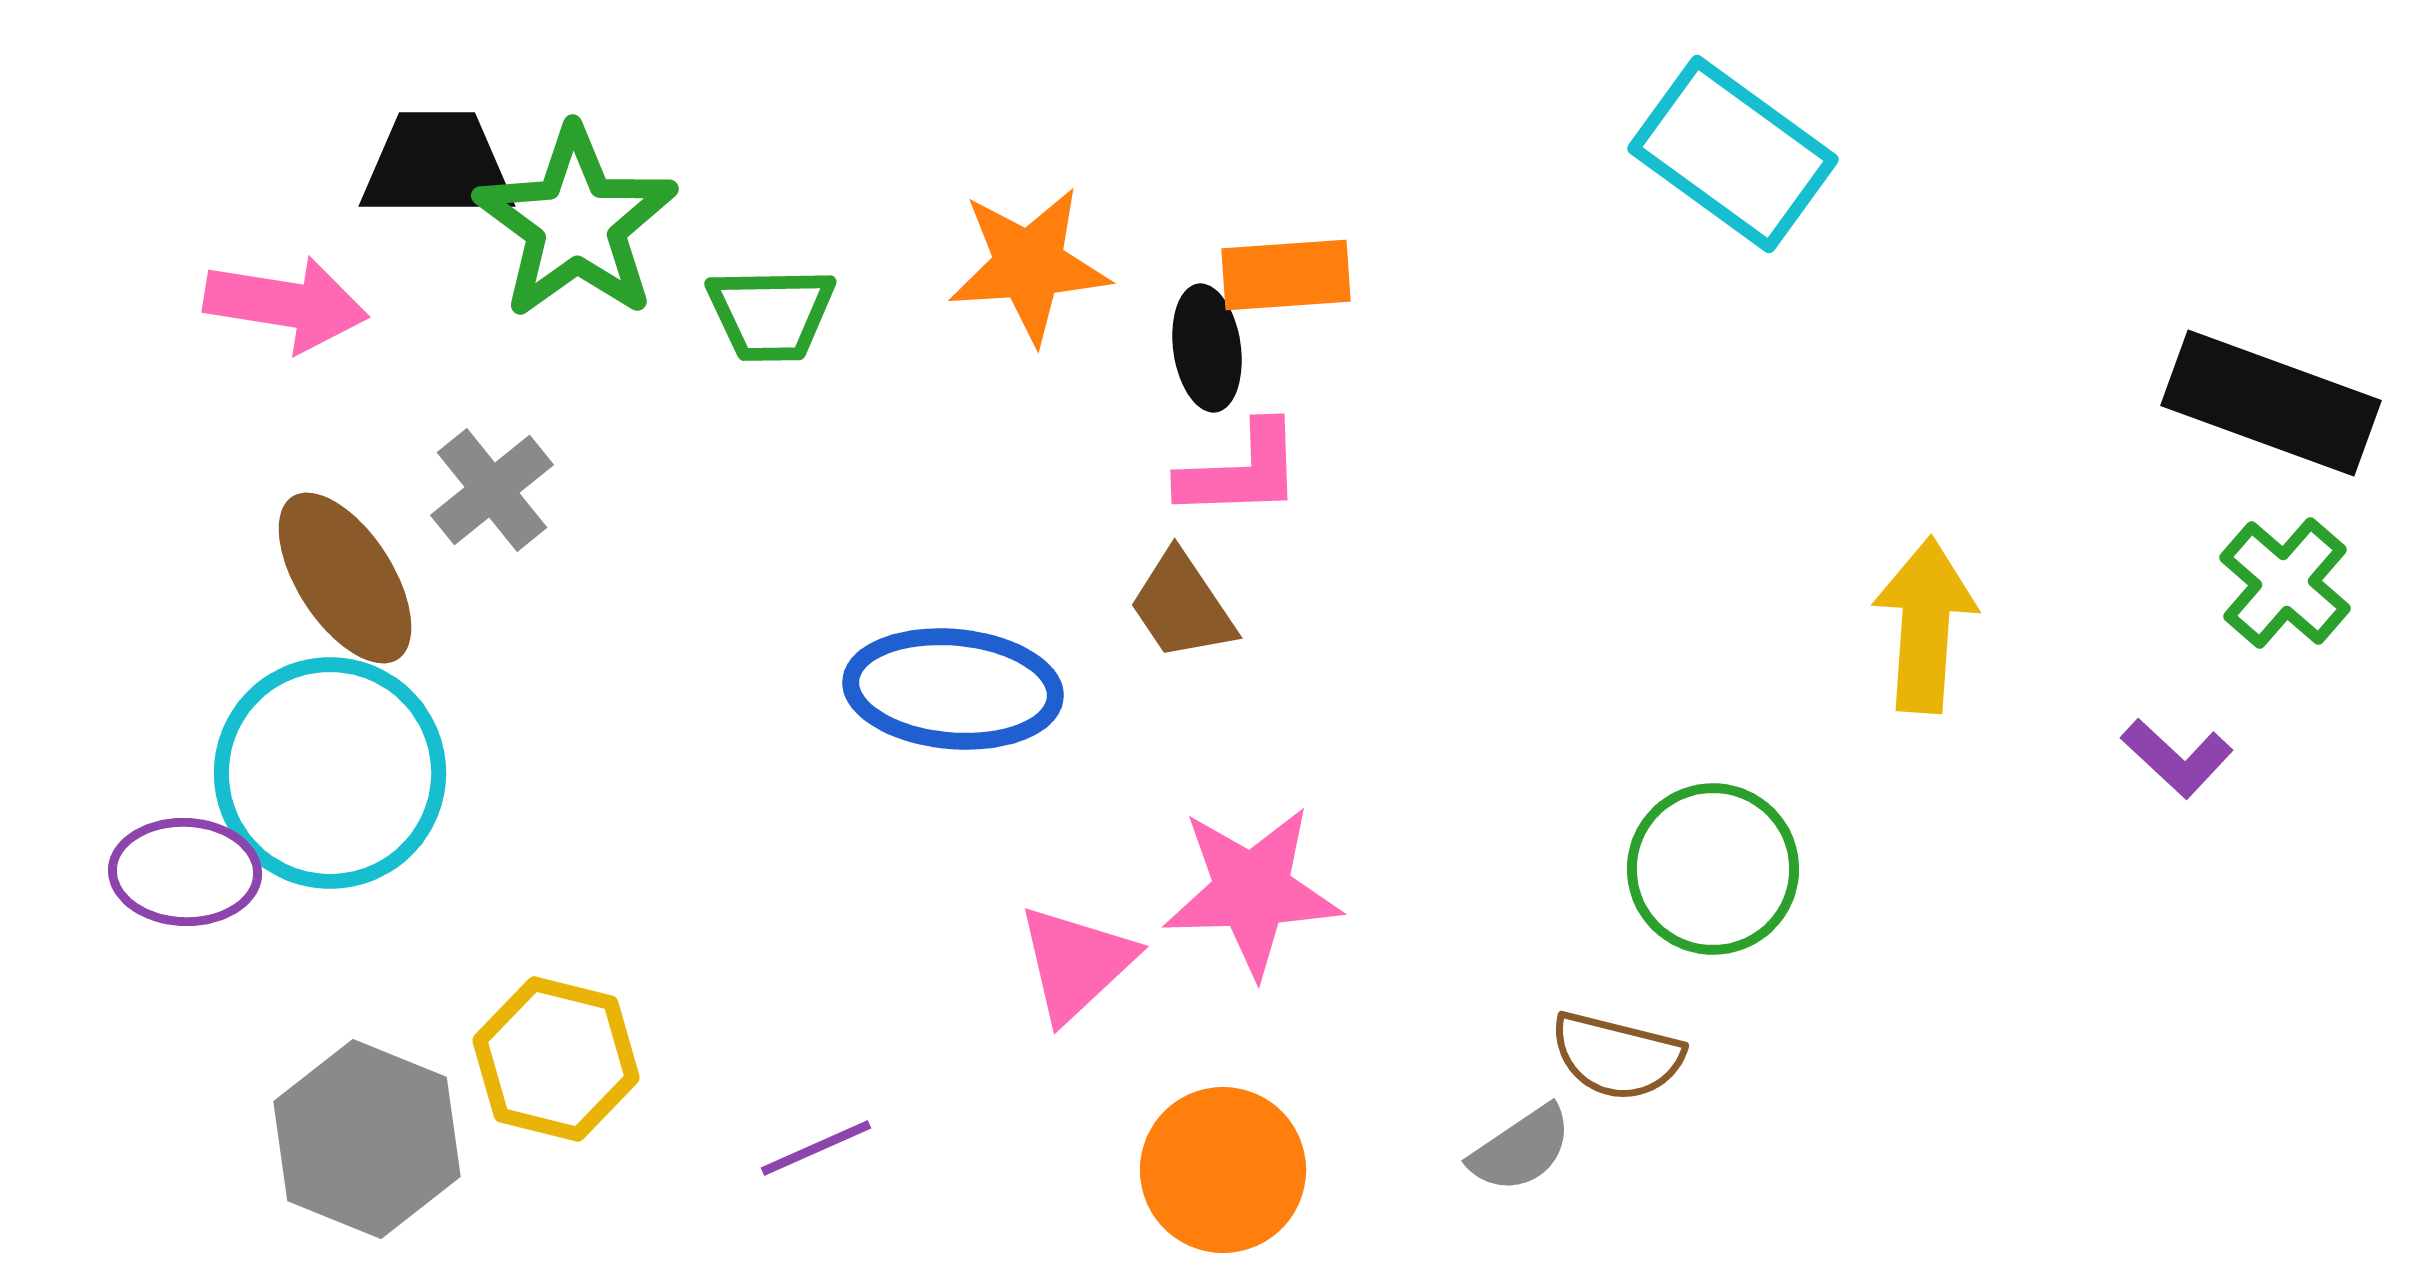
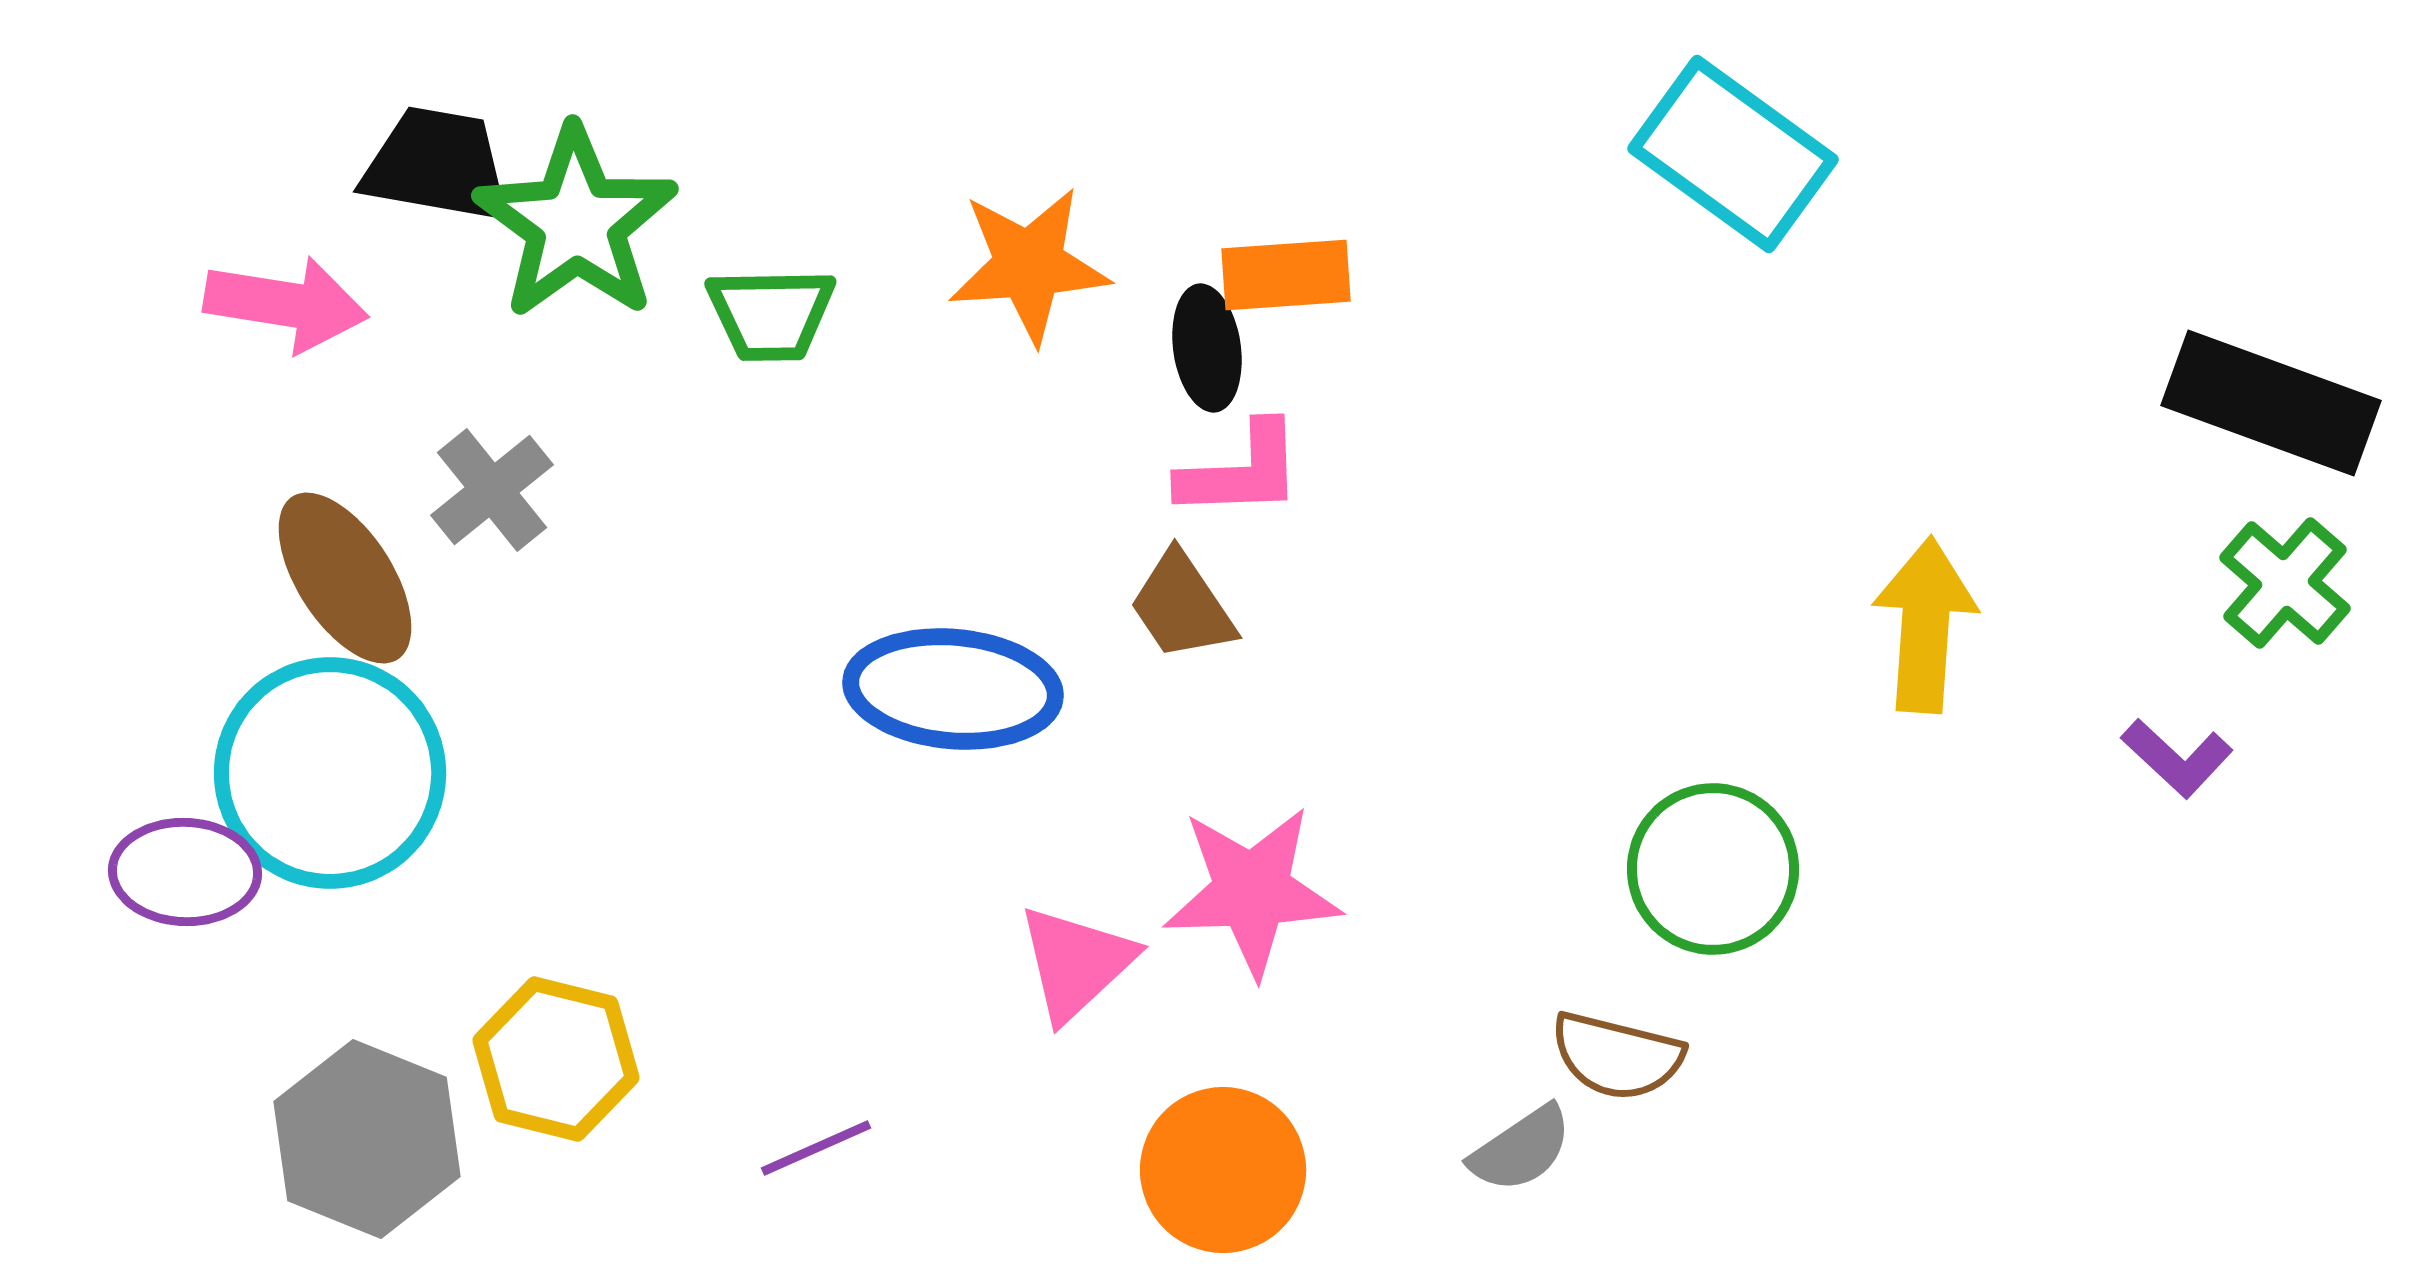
black trapezoid: rotated 10 degrees clockwise
